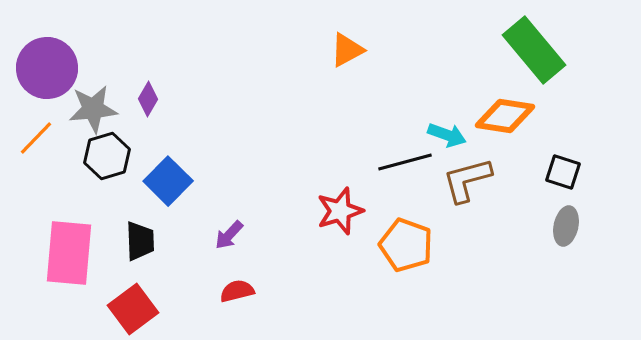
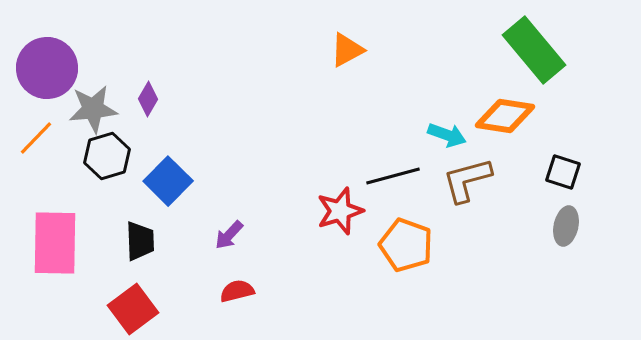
black line: moved 12 px left, 14 px down
pink rectangle: moved 14 px left, 10 px up; rotated 4 degrees counterclockwise
